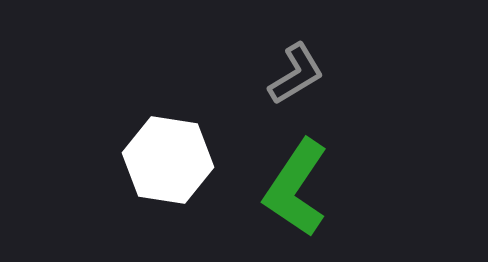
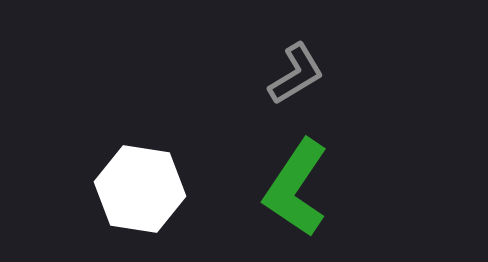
white hexagon: moved 28 px left, 29 px down
